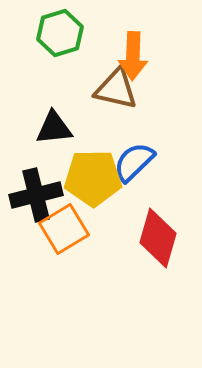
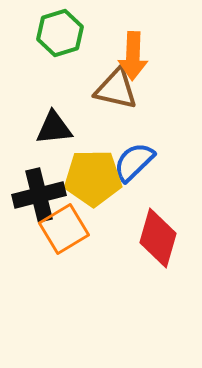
black cross: moved 3 px right
